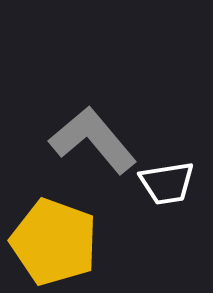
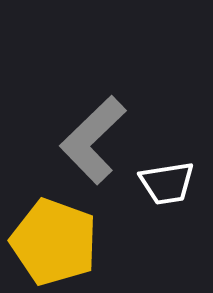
gray L-shape: rotated 94 degrees counterclockwise
